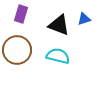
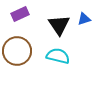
purple rectangle: moved 1 px left; rotated 48 degrees clockwise
black triangle: rotated 35 degrees clockwise
brown circle: moved 1 px down
